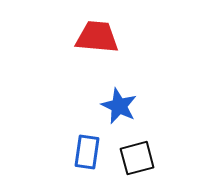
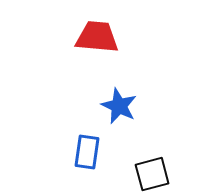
black square: moved 15 px right, 16 px down
